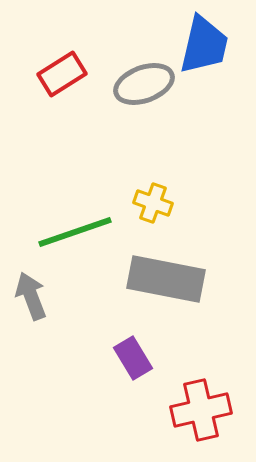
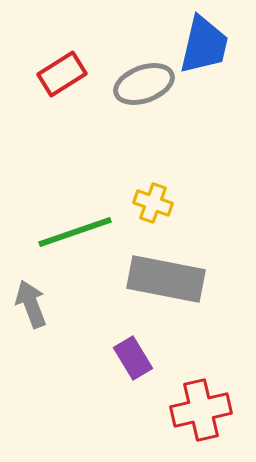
gray arrow: moved 8 px down
